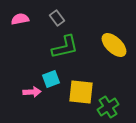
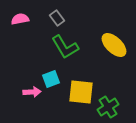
green L-shape: rotated 72 degrees clockwise
